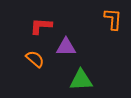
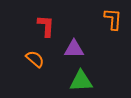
red L-shape: moved 5 px right; rotated 90 degrees clockwise
purple triangle: moved 8 px right, 2 px down
green triangle: moved 1 px down
